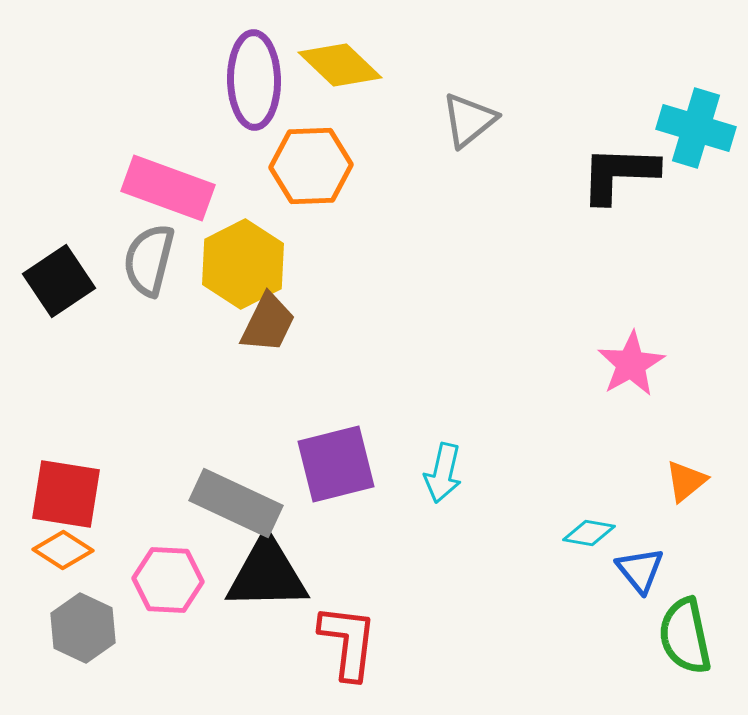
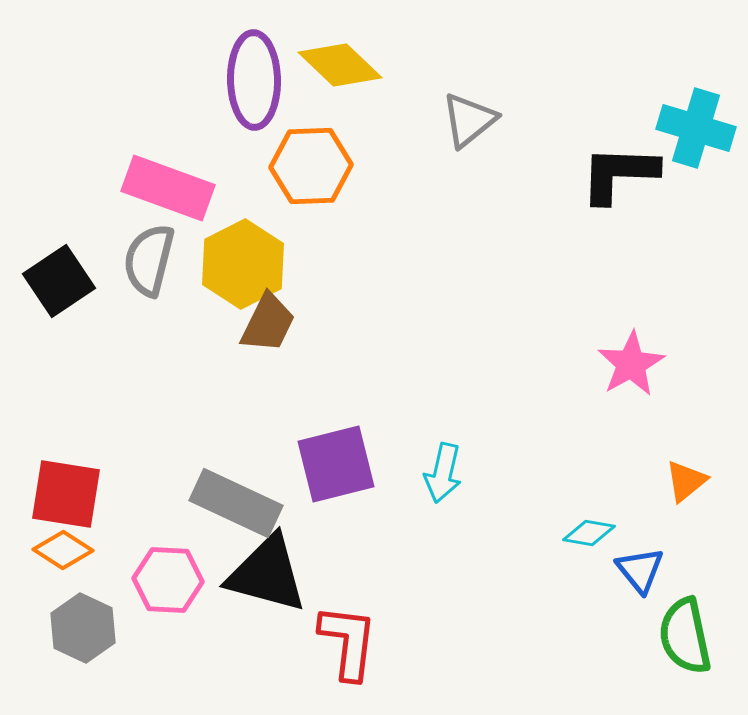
black triangle: rotated 16 degrees clockwise
